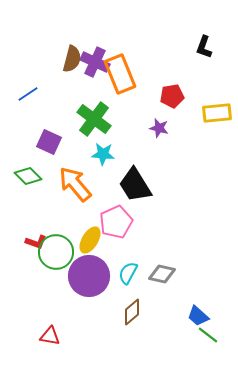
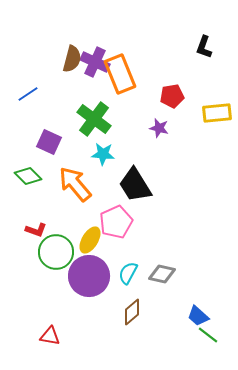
red L-shape: moved 12 px up
